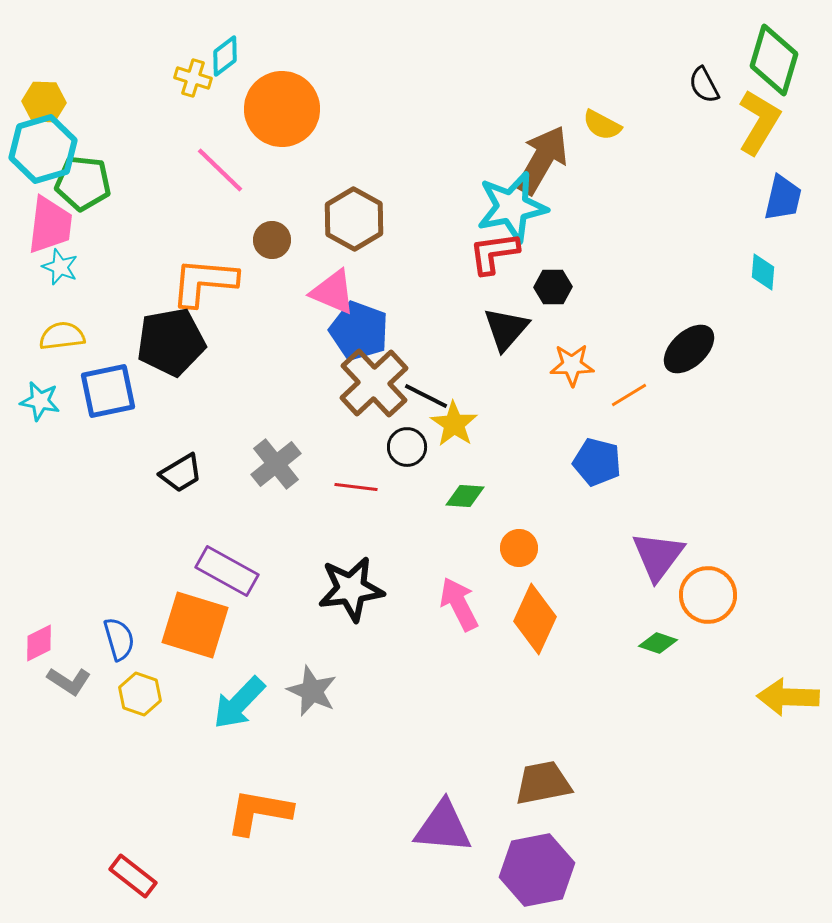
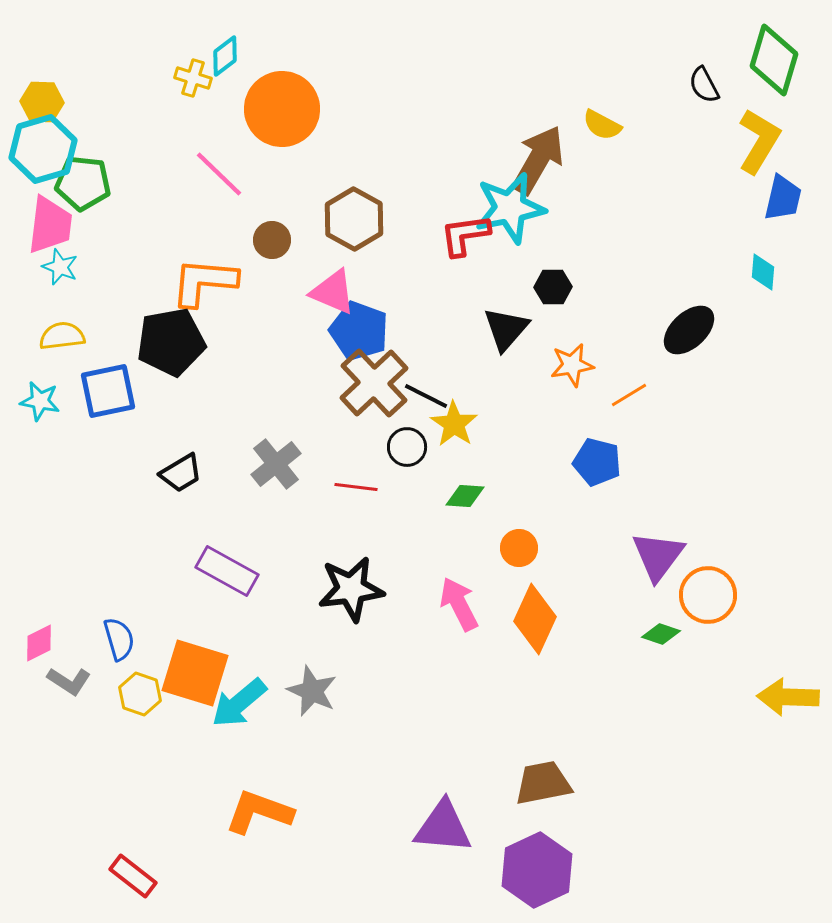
yellow hexagon at (44, 102): moved 2 px left
yellow L-shape at (759, 122): moved 19 px down
brown arrow at (542, 160): moved 4 px left
pink line at (220, 170): moved 1 px left, 4 px down
cyan star at (512, 207): moved 2 px left, 1 px down
red L-shape at (494, 253): moved 29 px left, 18 px up
black ellipse at (689, 349): moved 19 px up
orange star at (572, 365): rotated 9 degrees counterclockwise
orange square at (195, 625): moved 48 px down
green diamond at (658, 643): moved 3 px right, 9 px up
cyan arrow at (239, 703): rotated 6 degrees clockwise
orange L-shape at (259, 812): rotated 10 degrees clockwise
purple hexagon at (537, 870): rotated 14 degrees counterclockwise
